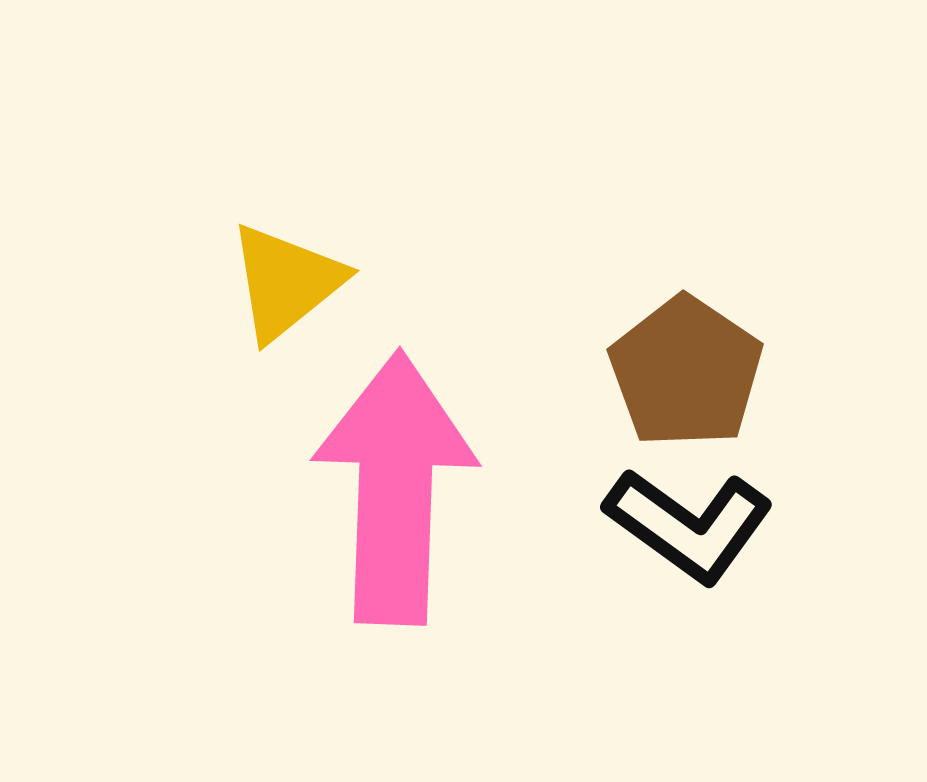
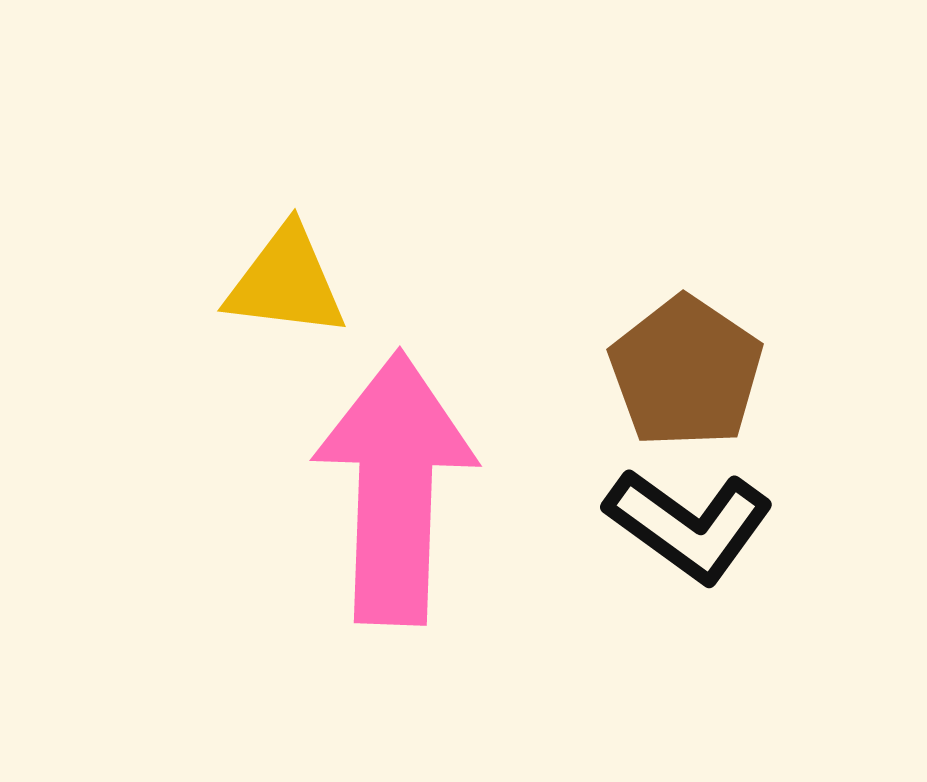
yellow triangle: rotated 46 degrees clockwise
